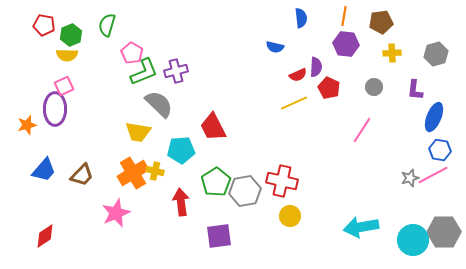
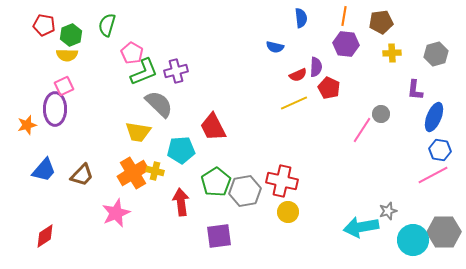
gray circle at (374, 87): moved 7 px right, 27 px down
gray star at (410, 178): moved 22 px left, 33 px down
yellow circle at (290, 216): moved 2 px left, 4 px up
